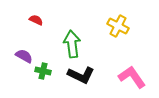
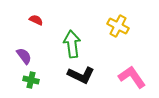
purple semicircle: rotated 24 degrees clockwise
green cross: moved 12 px left, 9 px down
